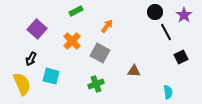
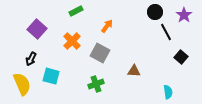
black square: rotated 24 degrees counterclockwise
